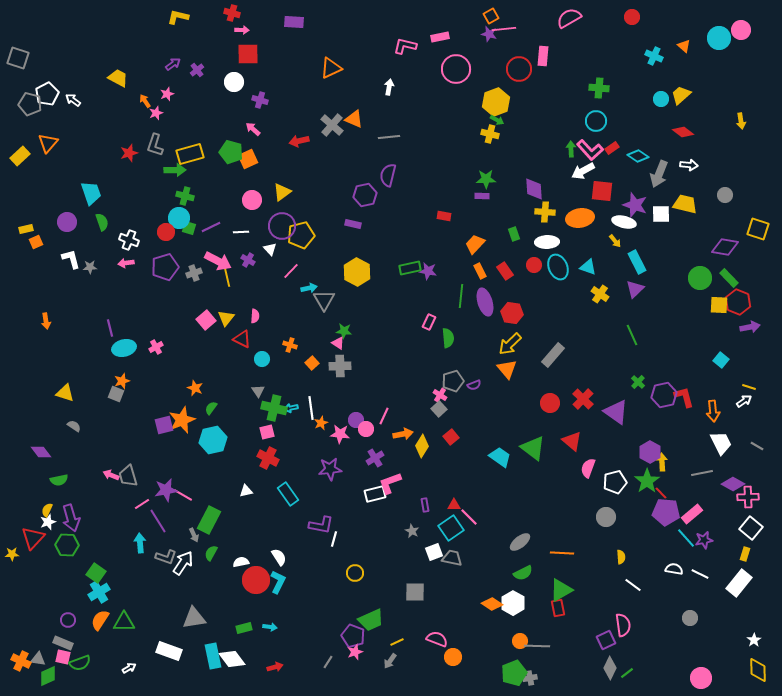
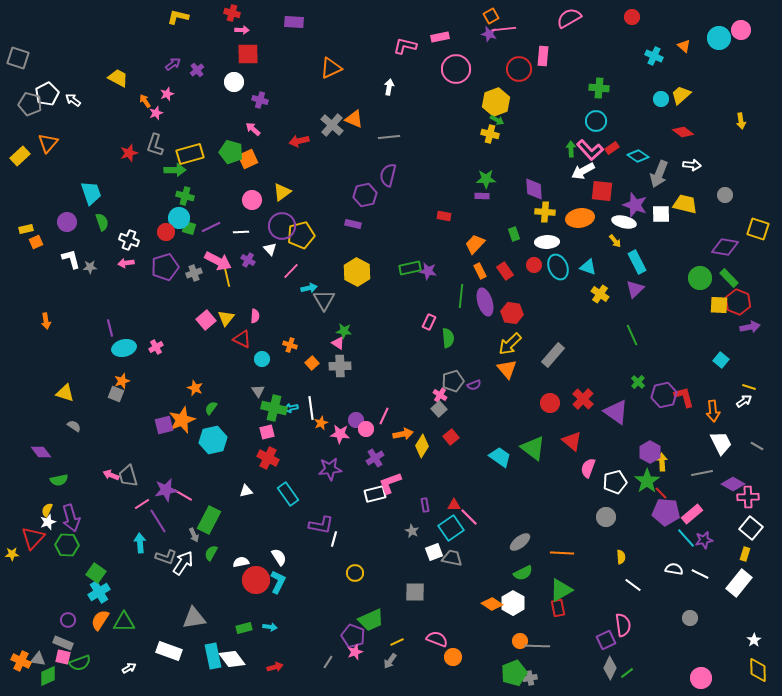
white arrow at (689, 165): moved 3 px right
